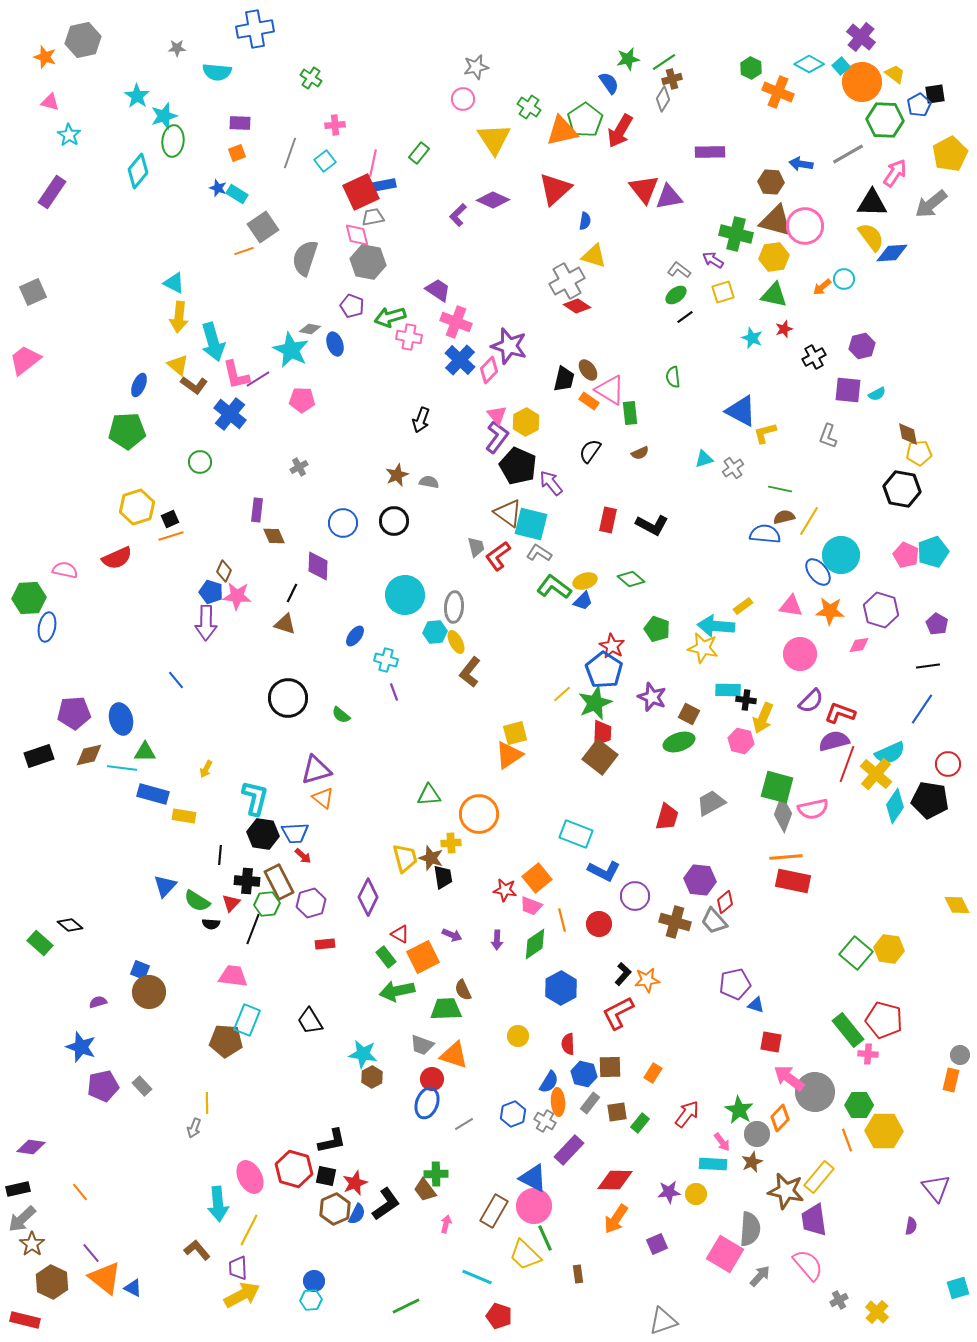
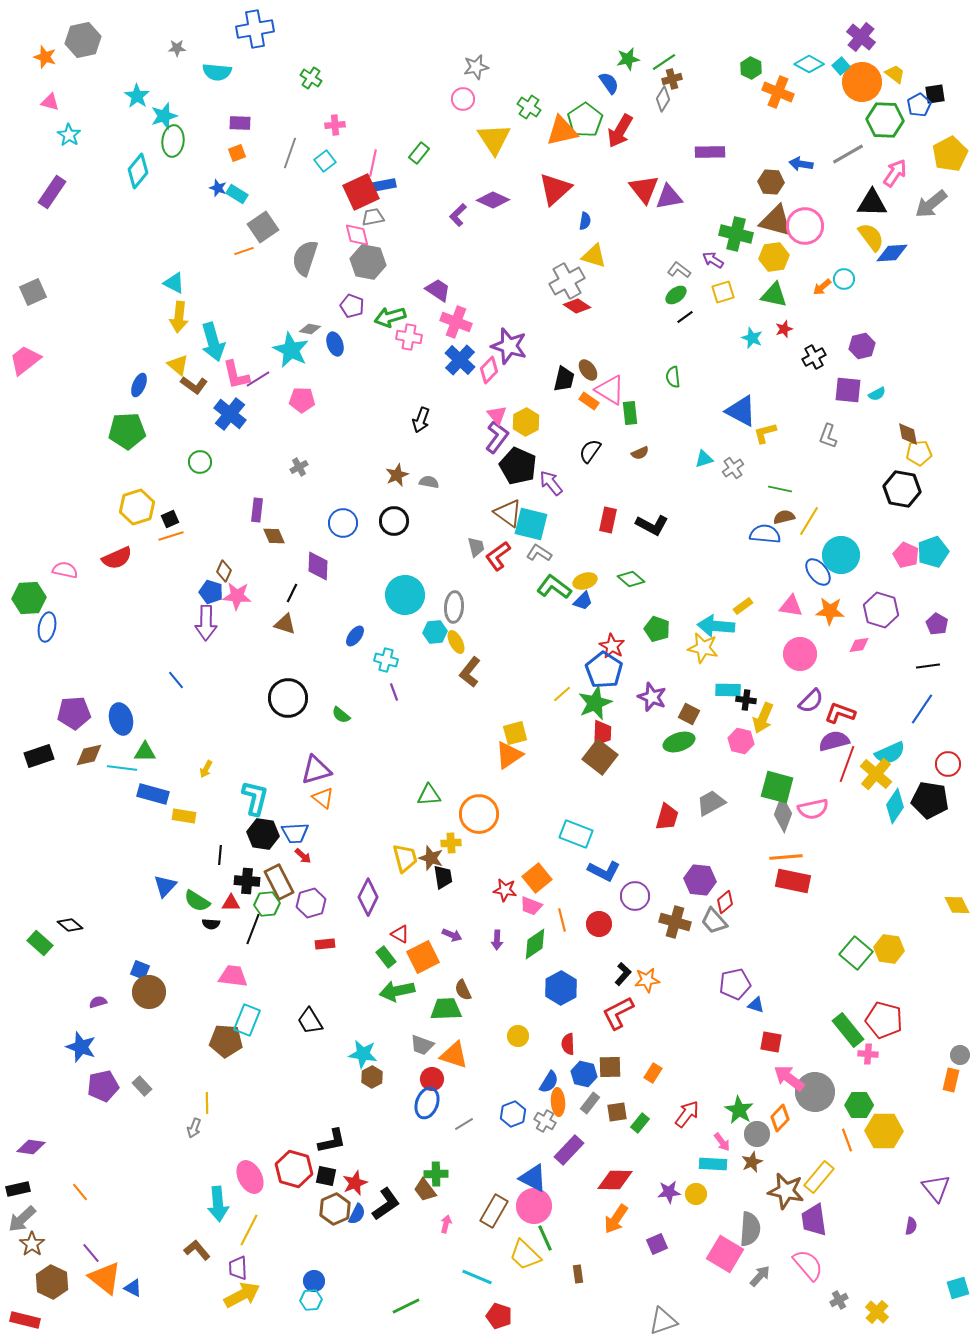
red triangle at (231, 903): rotated 48 degrees clockwise
